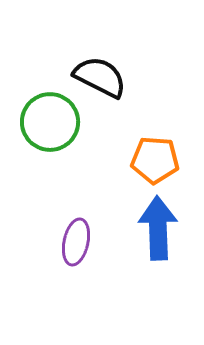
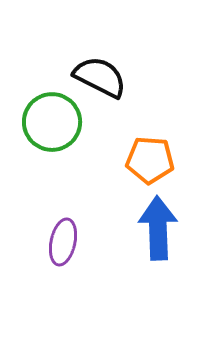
green circle: moved 2 px right
orange pentagon: moved 5 px left
purple ellipse: moved 13 px left
